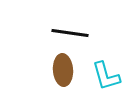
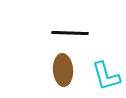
black line: rotated 6 degrees counterclockwise
